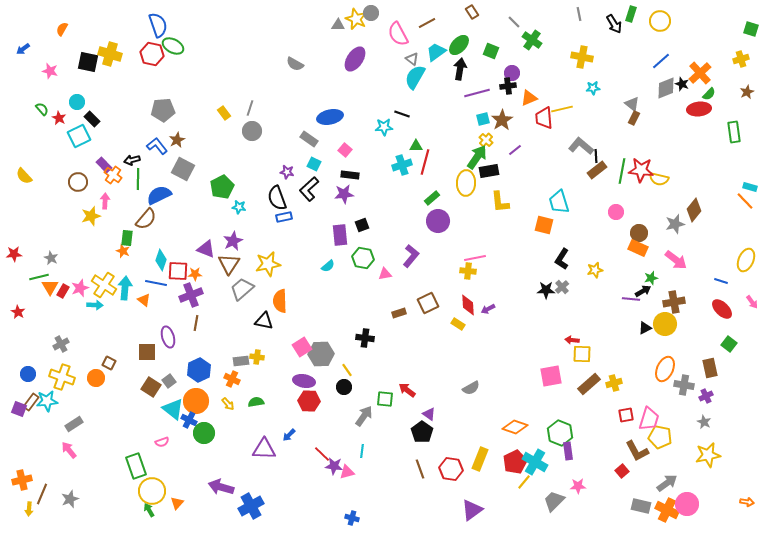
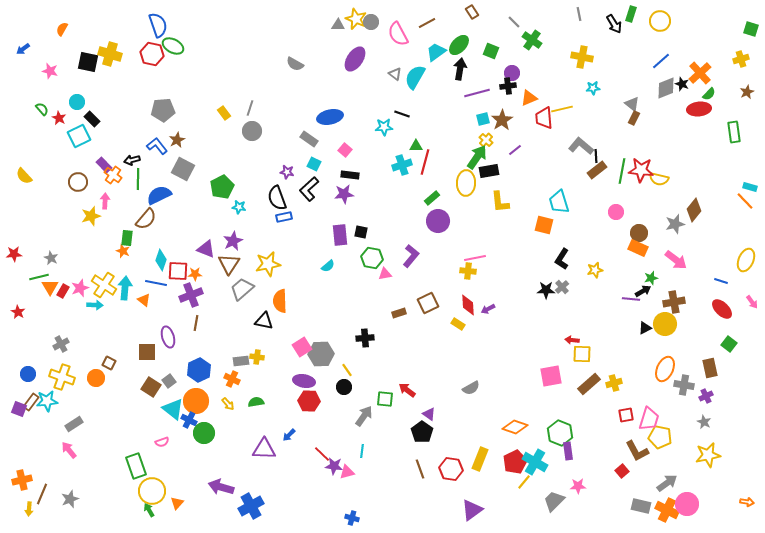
gray circle at (371, 13): moved 9 px down
gray triangle at (412, 59): moved 17 px left, 15 px down
black square at (362, 225): moved 1 px left, 7 px down; rotated 32 degrees clockwise
green hexagon at (363, 258): moved 9 px right
black cross at (365, 338): rotated 12 degrees counterclockwise
